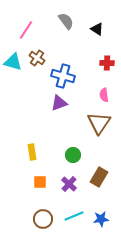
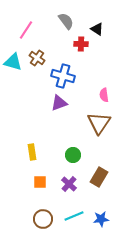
red cross: moved 26 px left, 19 px up
